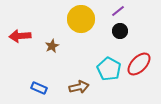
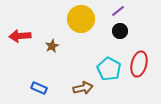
red ellipse: rotated 30 degrees counterclockwise
brown arrow: moved 4 px right, 1 px down
